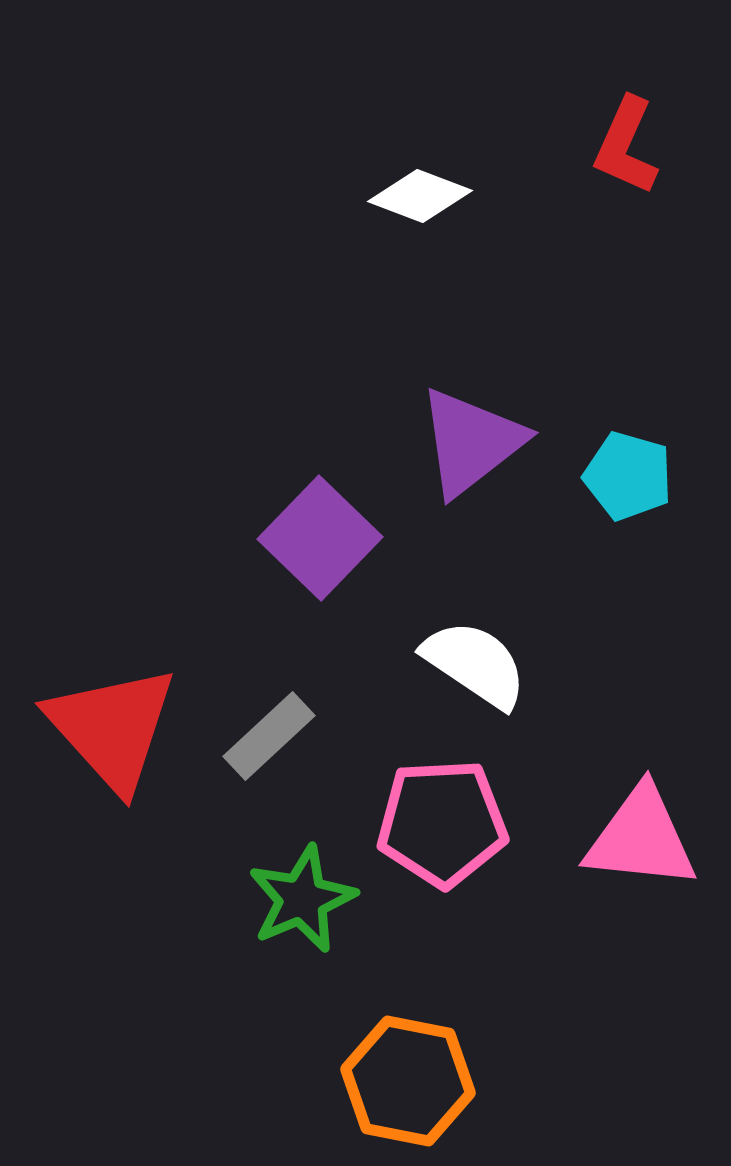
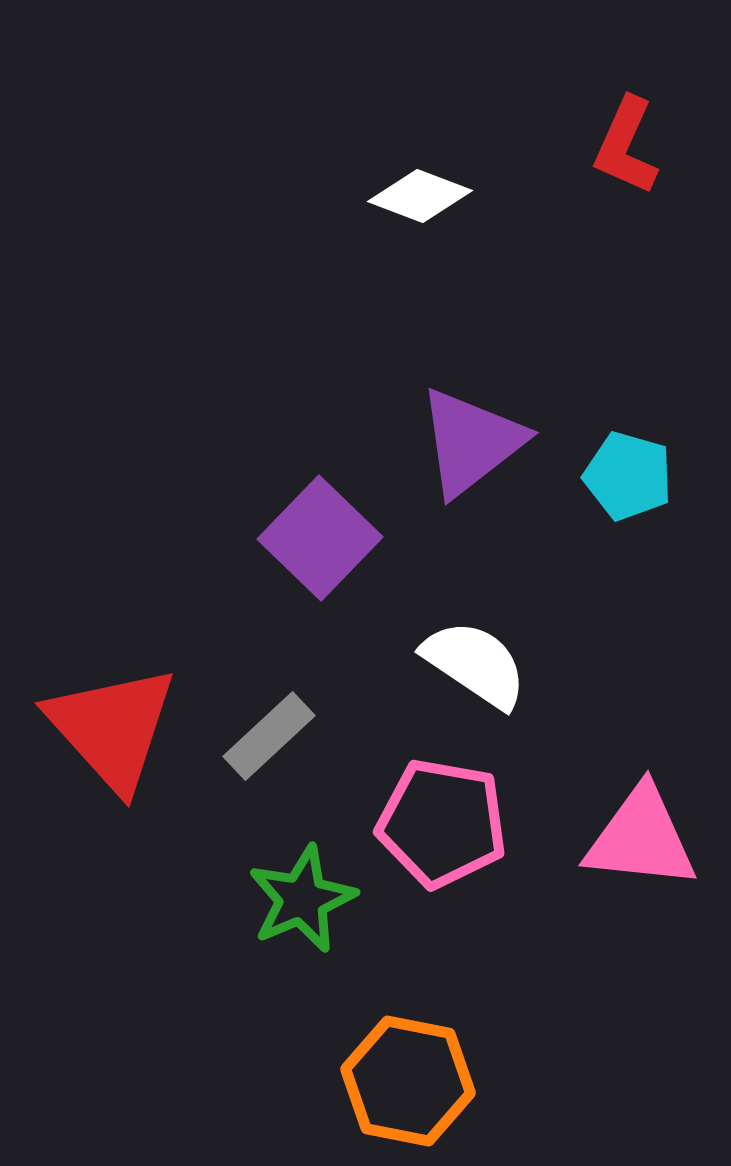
pink pentagon: rotated 13 degrees clockwise
